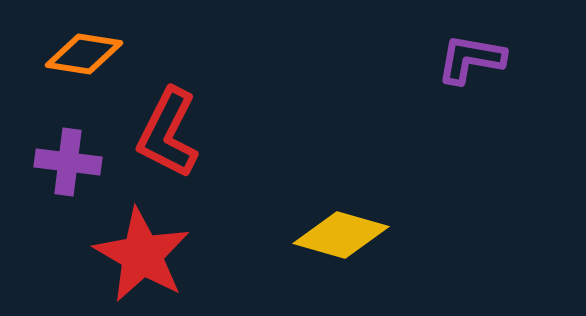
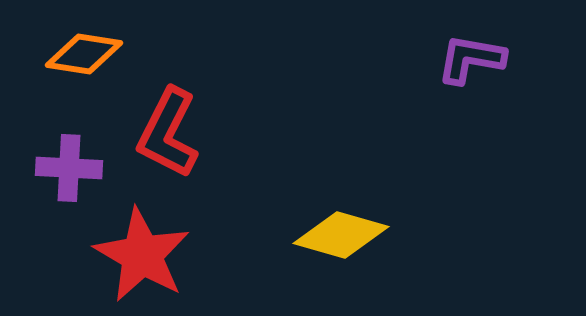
purple cross: moved 1 px right, 6 px down; rotated 4 degrees counterclockwise
